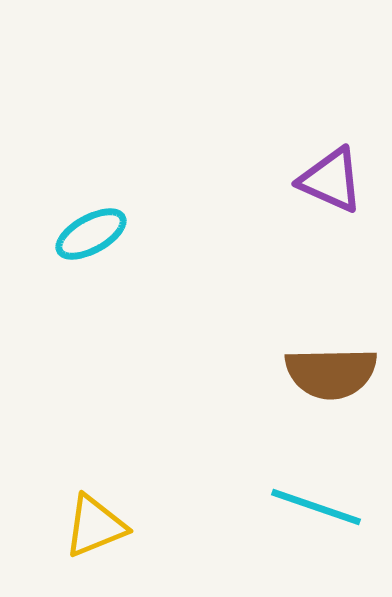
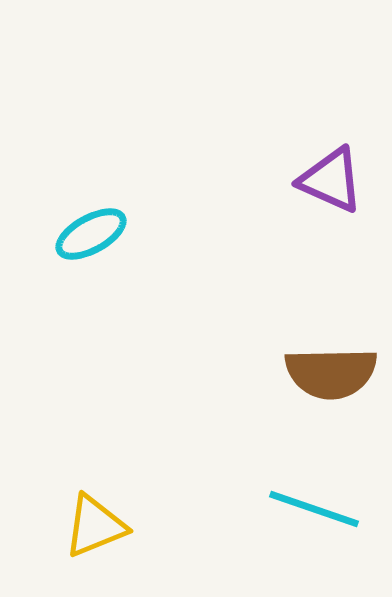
cyan line: moved 2 px left, 2 px down
